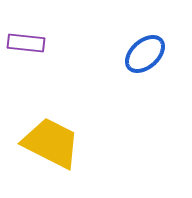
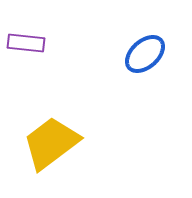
yellow trapezoid: rotated 64 degrees counterclockwise
